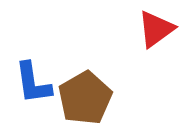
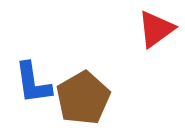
brown pentagon: moved 2 px left
